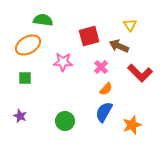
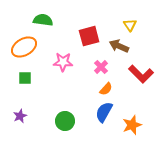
orange ellipse: moved 4 px left, 2 px down
red L-shape: moved 1 px right, 1 px down
purple star: rotated 24 degrees clockwise
